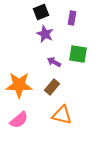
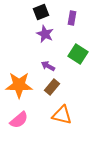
green square: rotated 24 degrees clockwise
purple arrow: moved 6 px left, 4 px down
